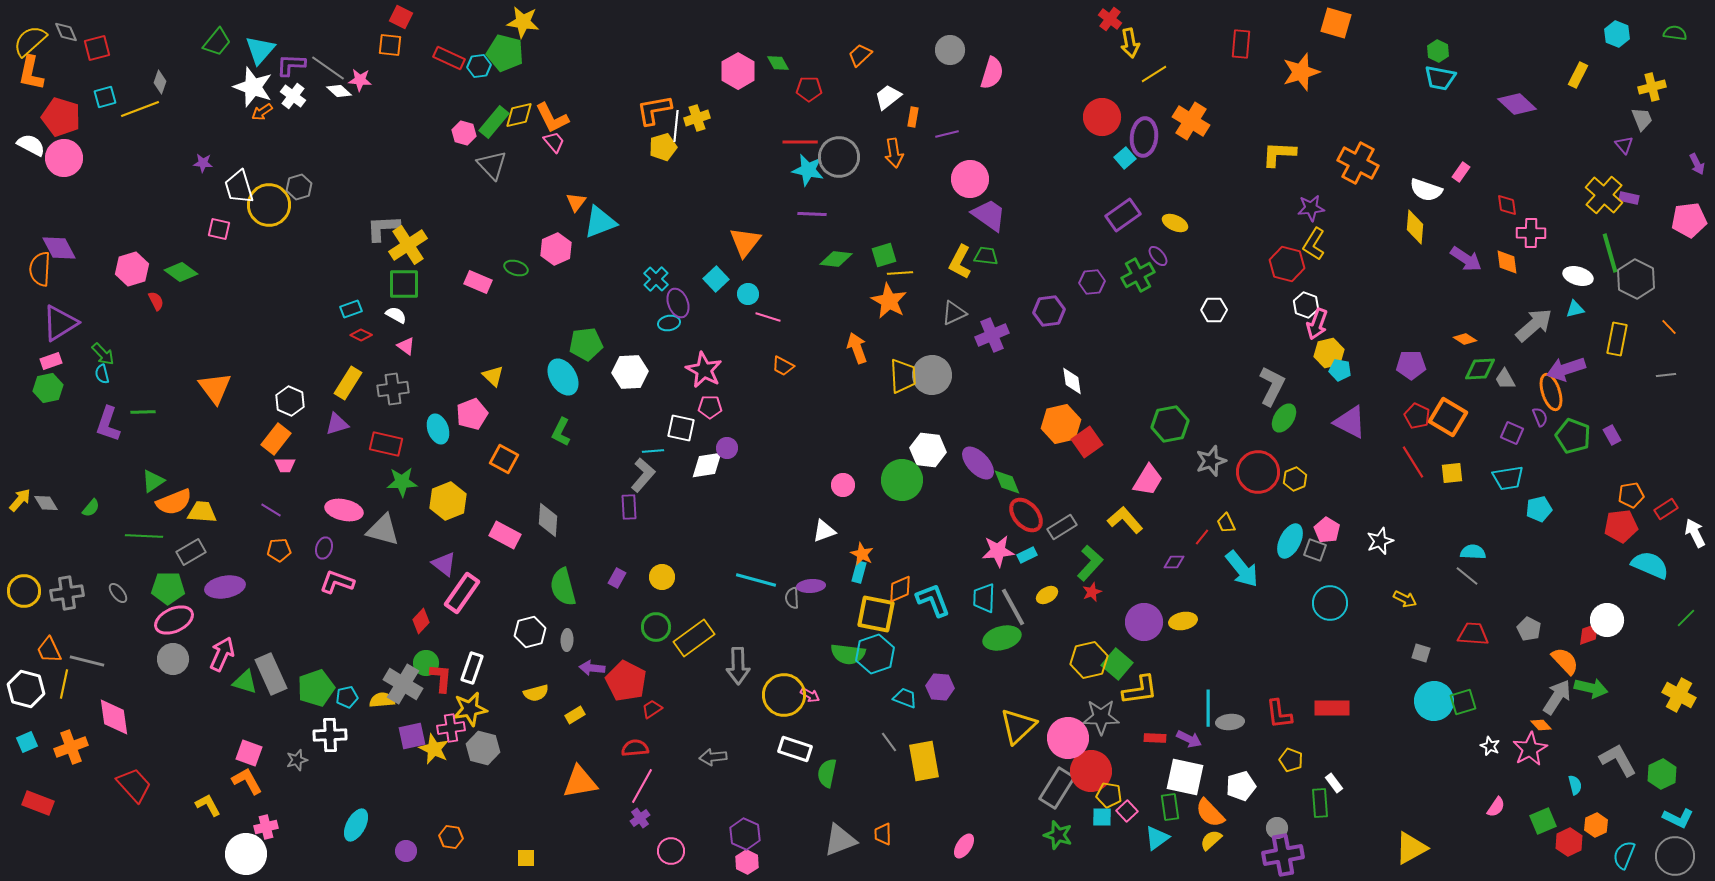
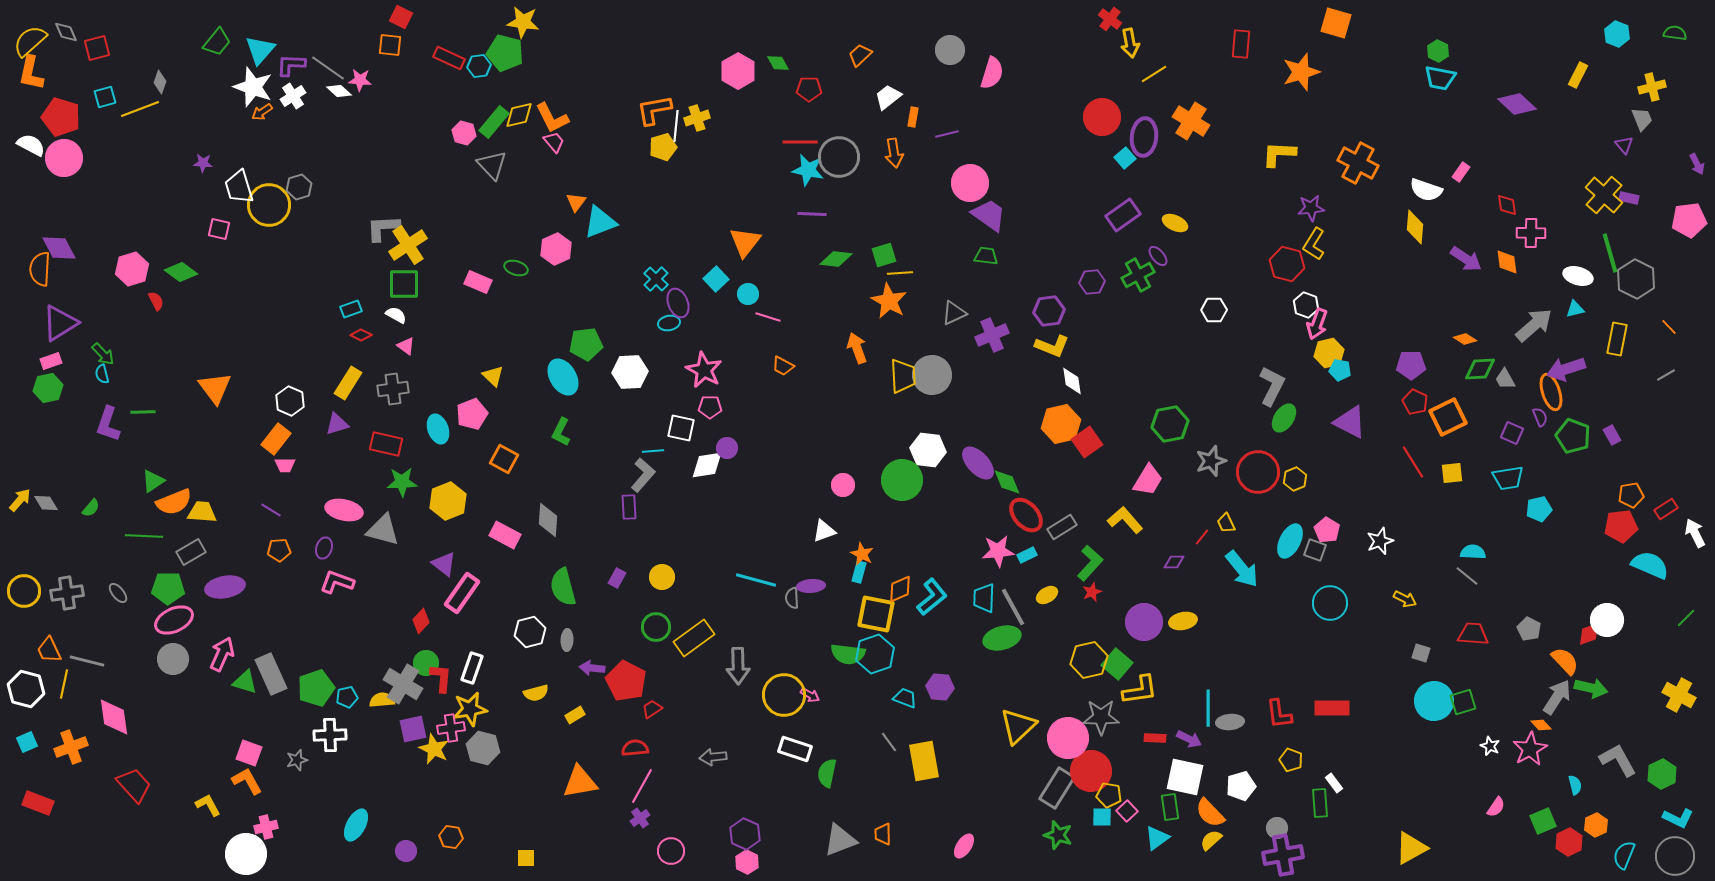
white cross at (293, 96): rotated 20 degrees clockwise
pink circle at (970, 179): moved 4 px down
yellow L-shape at (960, 262): moved 92 px right, 84 px down; rotated 96 degrees counterclockwise
gray line at (1666, 375): rotated 24 degrees counterclockwise
red pentagon at (1417, 416): moved 2 px left, 14 px up
orange square at (1448, 417): rotated 33 degrees clockwise
cyan L-shape at (933, 600): moved 1 px left, 3 px up; rotated 72 degrees clockwise
purple square at (412, 736): moved 1 px right, 7 px up
